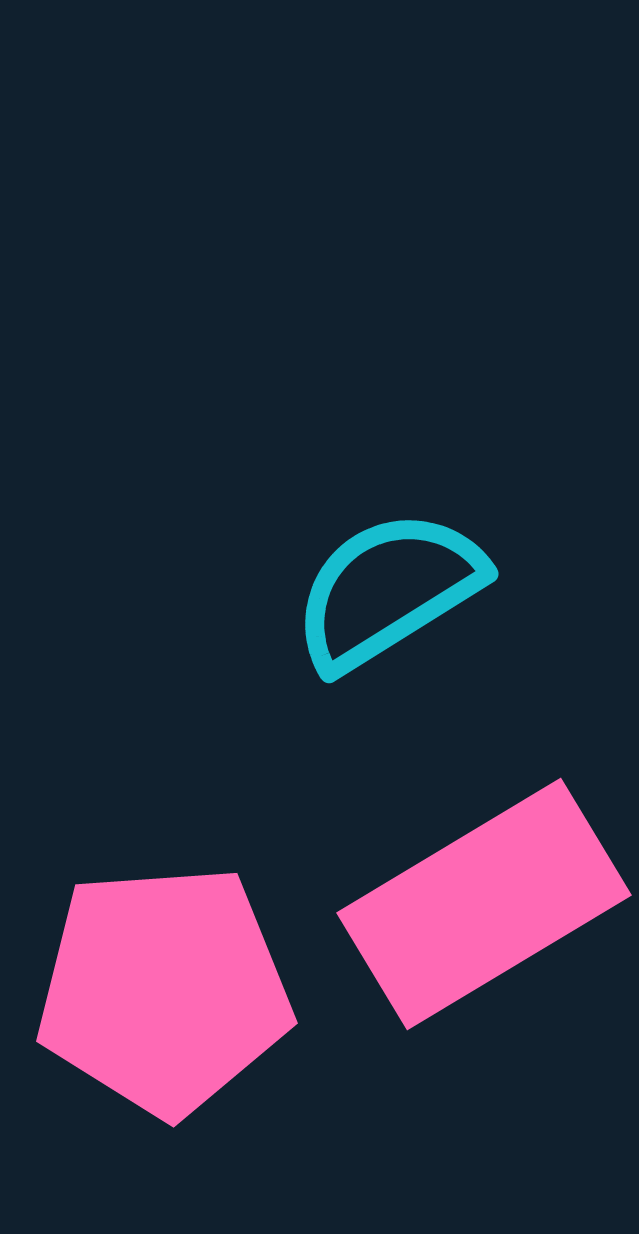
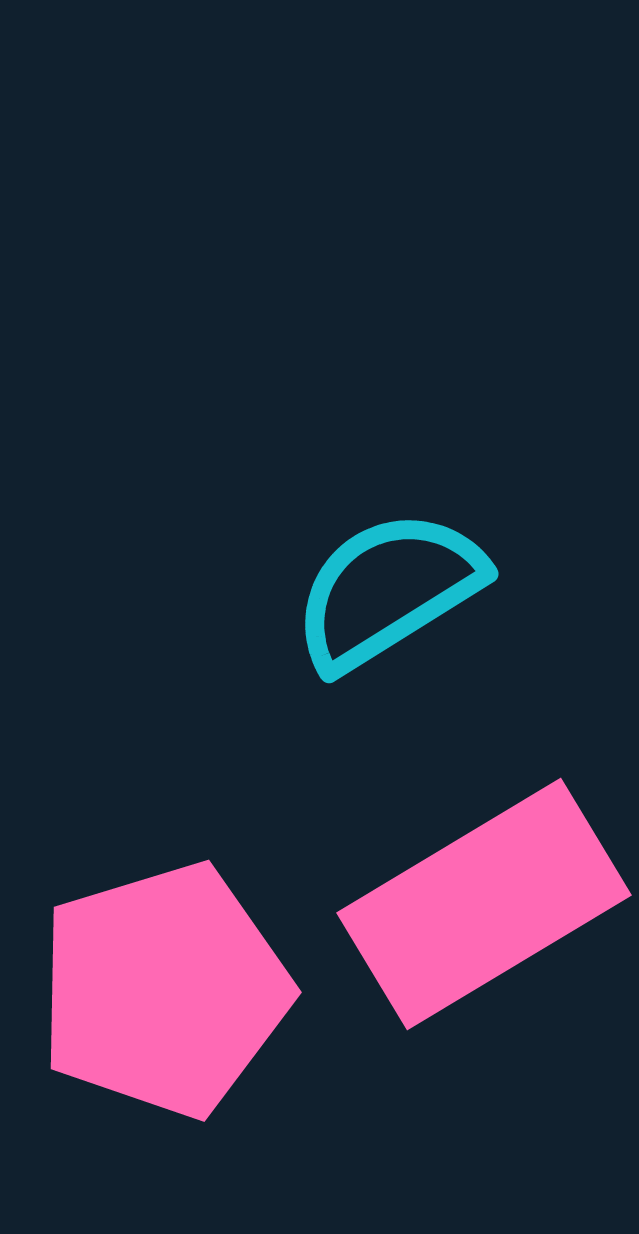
pink pentagon: rotated 13 degrees counterclockwise
